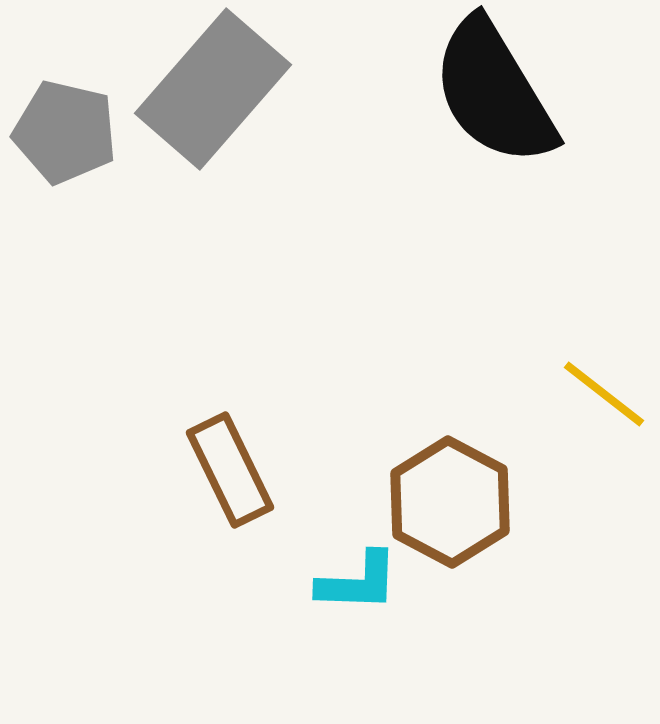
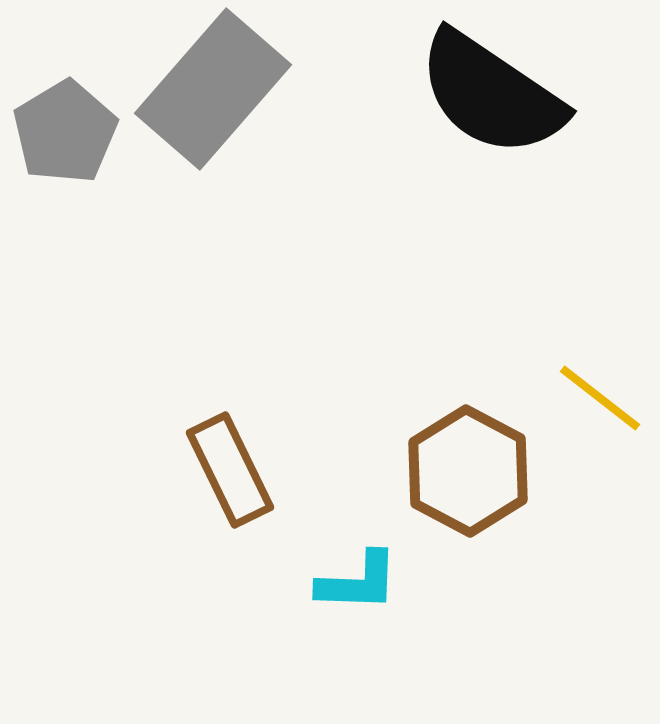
black semicircle: moved 3 px left, 2 px down; rotated 25 degrees counterclockwise
gray pentagon: rotated 28 degrees clockwise
yellow line: moved 4 px left, 4 px down
brown hexagon: moved 18 px right, 31 px up
